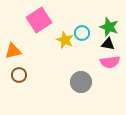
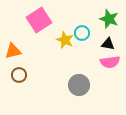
green star: moved 8 px up
gray circle: moved 2 px left, 3 px down
